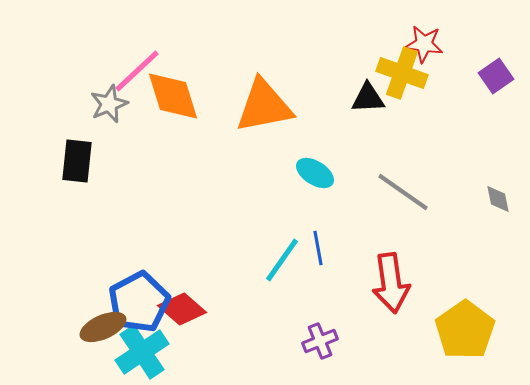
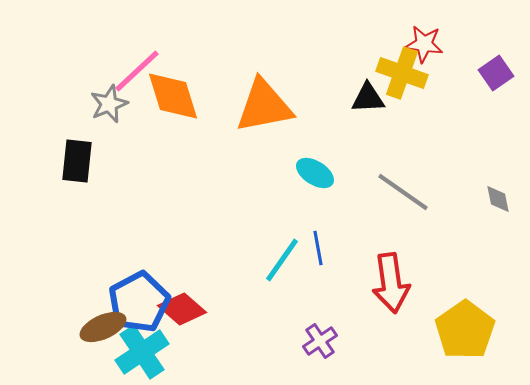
purple square: moved 3 px up
purple cross: rotated 12 degrees counterclockwise
